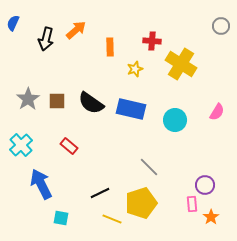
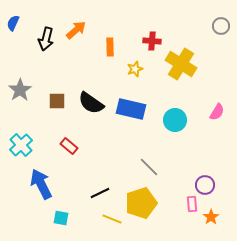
gray star: moved 8 px left, 9 px up
